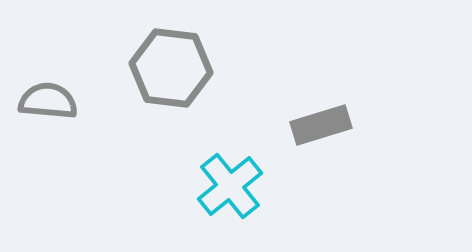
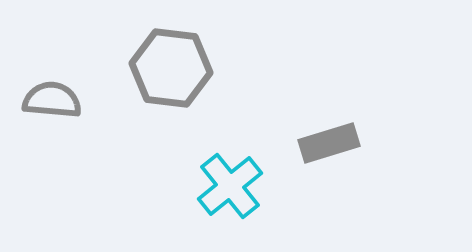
gray semicircle: moved 4 px right, 1 px up
gray rectangle: moved 8 px right, 18 px down
